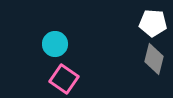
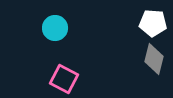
cyan circle: moved 16 px up
pink square: rotated 8 degrees counterclockwise
